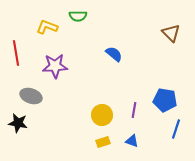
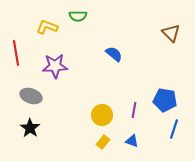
black star: moved 12 px right, 5 px down; rotated 24 degrees clockwise
blue line: moved 2 px left
yellow rectangle: rotated 32 degrees counterclockwise
